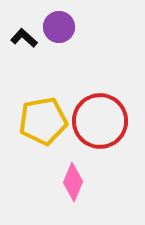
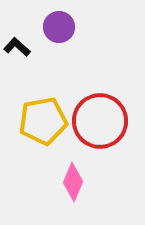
black L-shape: moved 7 px left, 9 px down
